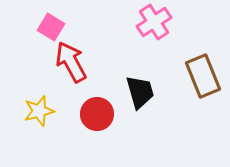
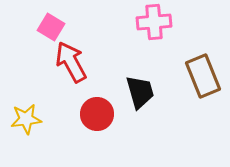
pink cross: rotated 28 degrees clockwise
yellow star: moved 13 px left, 8 px down; rotated 8 degrees clockwise
